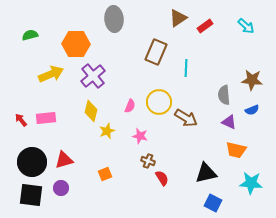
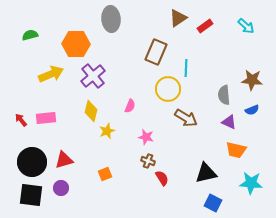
gray ellipse: moved 3 px left
yellow circle: moved 9 px right, 13 px up
pink star: moved 6 px right, 1 px down
